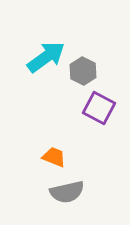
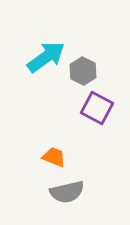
purple square: moved 2 px left
